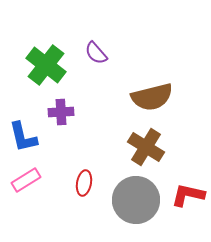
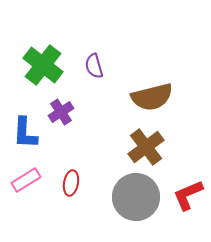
purple semicircle: moved 2 px left, 13 px down; rotated 25 degrees clockwise
green cross: moved 3 px left
purple cross: rotated 30 degrees counterclockwise
blue L-shape: moved 2 px right, 4 px up; rotated 16 degrees clockwise
brown cross: rotated 21 degrees clockwise
red ellipse: moved 13 px left
red L-shape: rotated 36 degrees counterclockwise
gray circle: moved 3 px up
